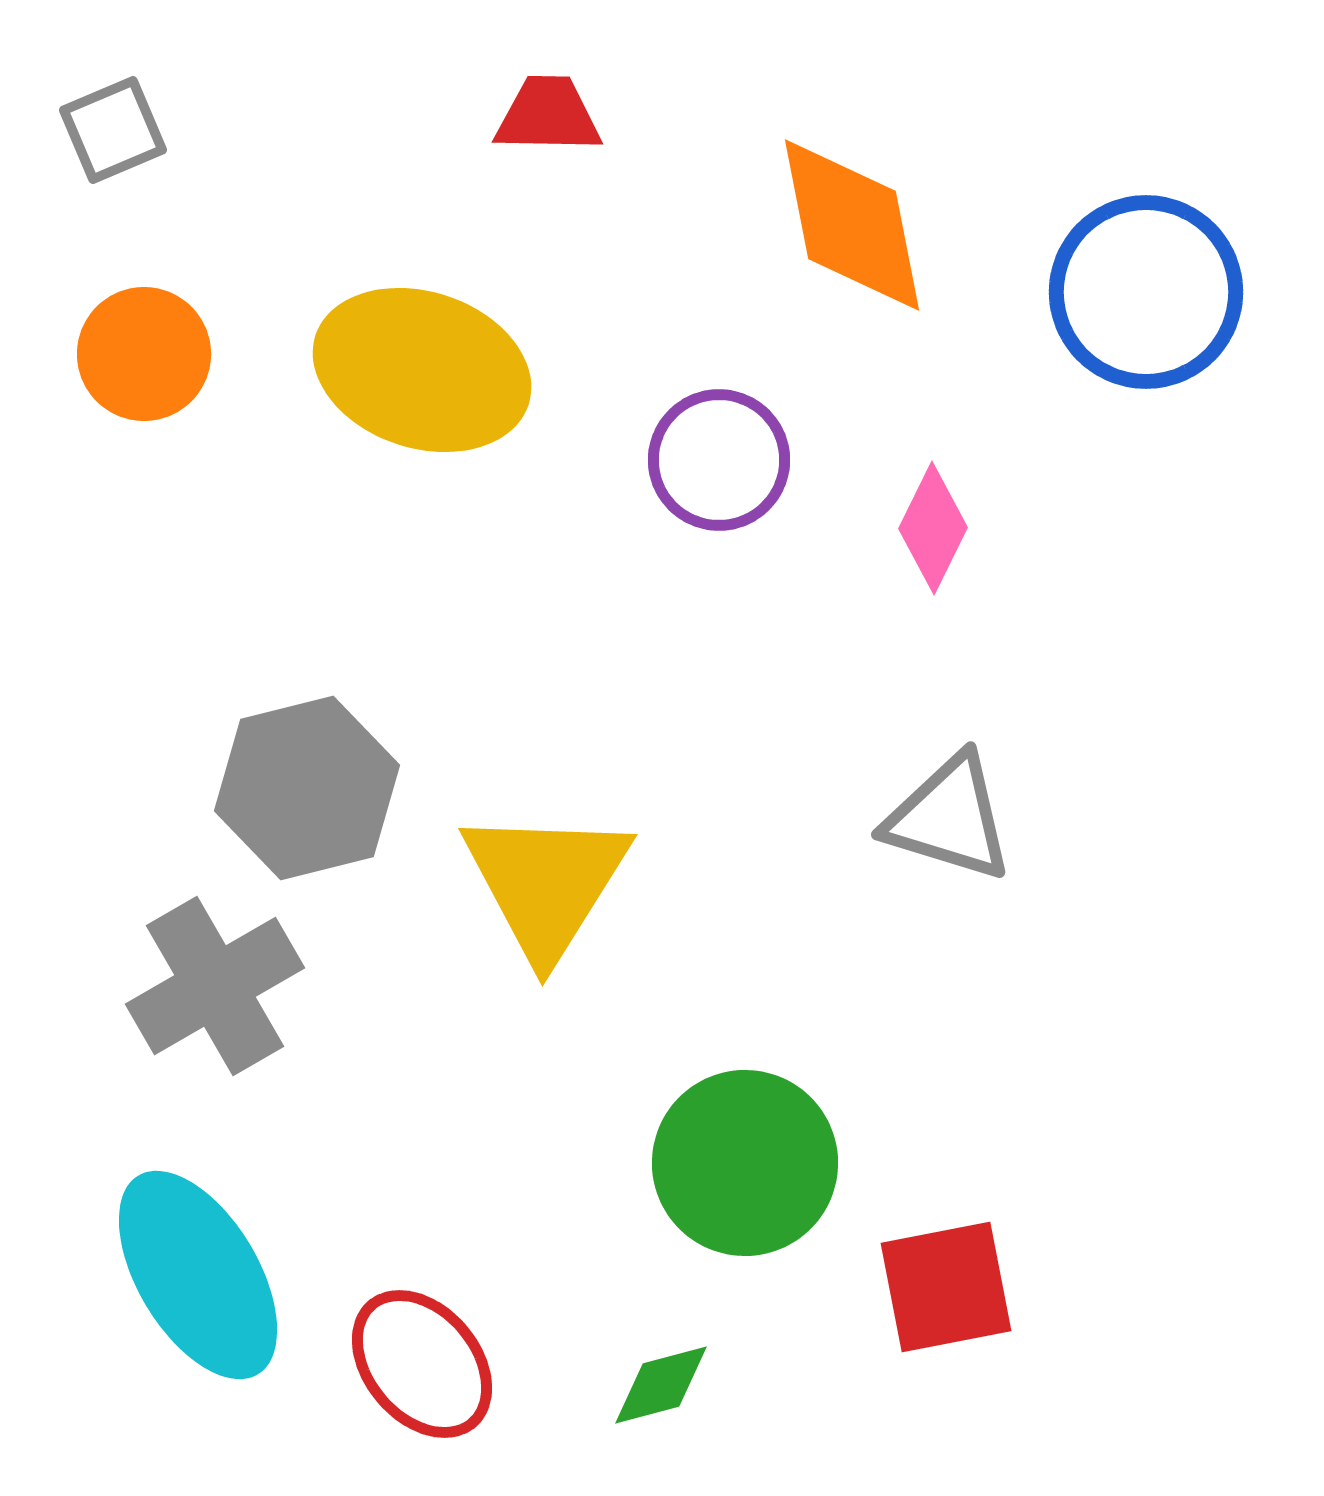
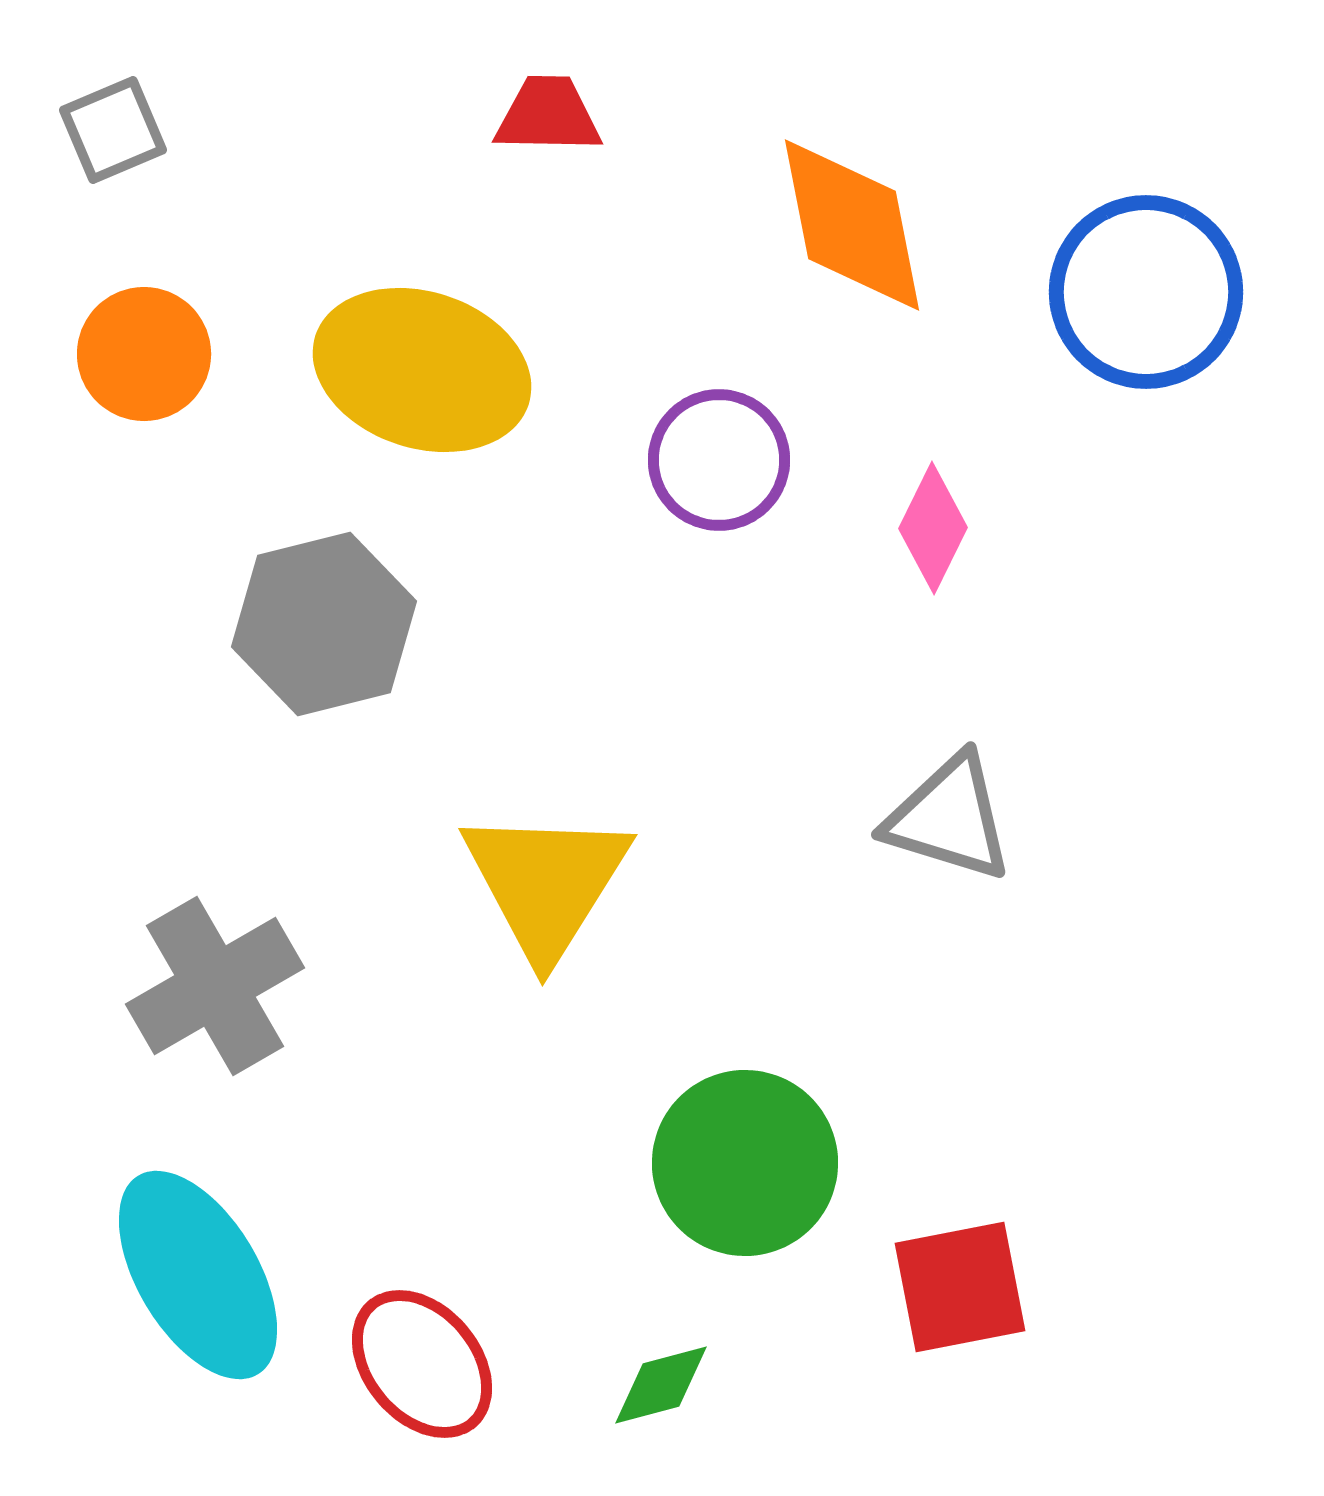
gray hexagon: moved 17 px right, 164 px up
red square: moved 14 px right
